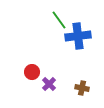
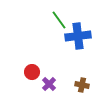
brown cross: moved 3 px up
